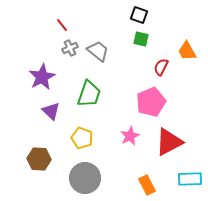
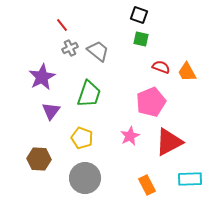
orange trapezoid: moved 21 px down
red semicircle: rotated 84 degrees clockwise
purple triangle: rotated 24 degrees clockwise
